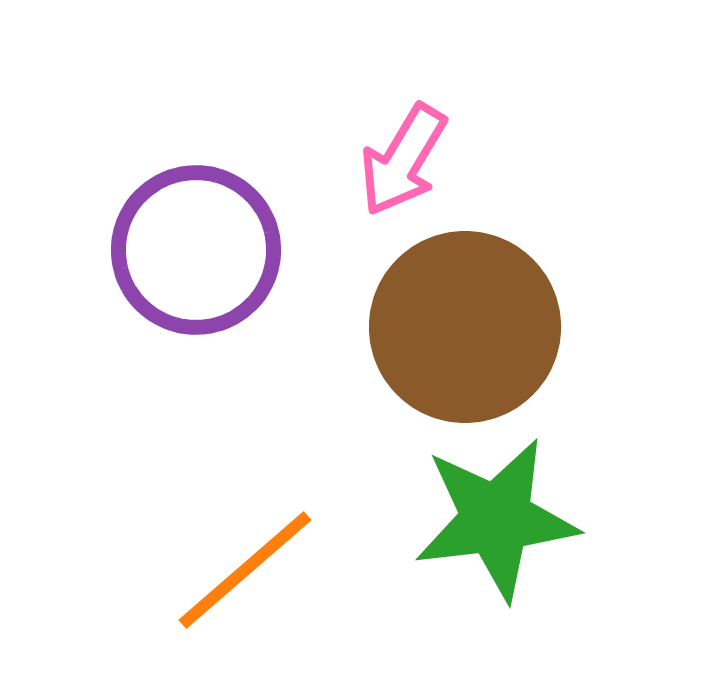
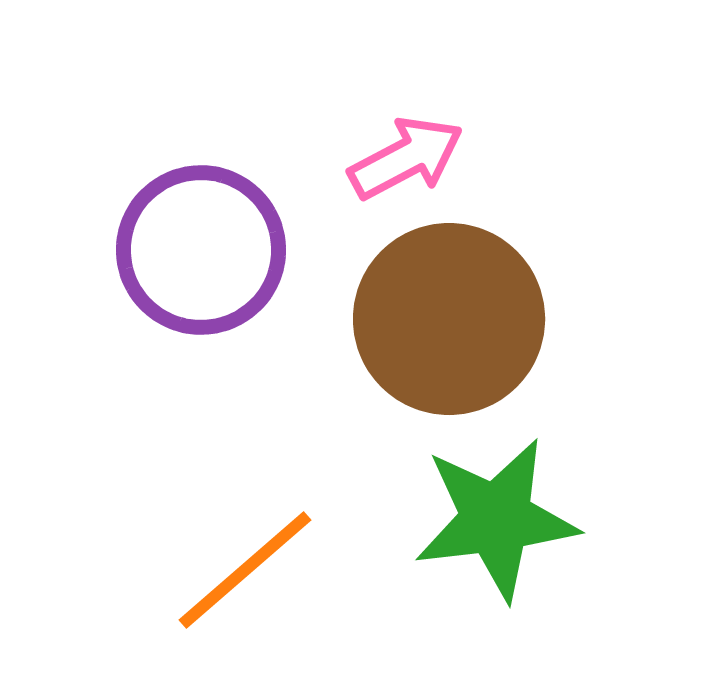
pink arrow: moved 3 px right, 2 px up; rotated 149 degrees counterclockwise
purple circle: moved 5 px right
brown circle: moved 16 px left, 8 px up
